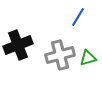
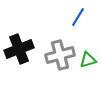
black cross: moved 1 px right, 4 px down
green triangle: moved 2 px down
